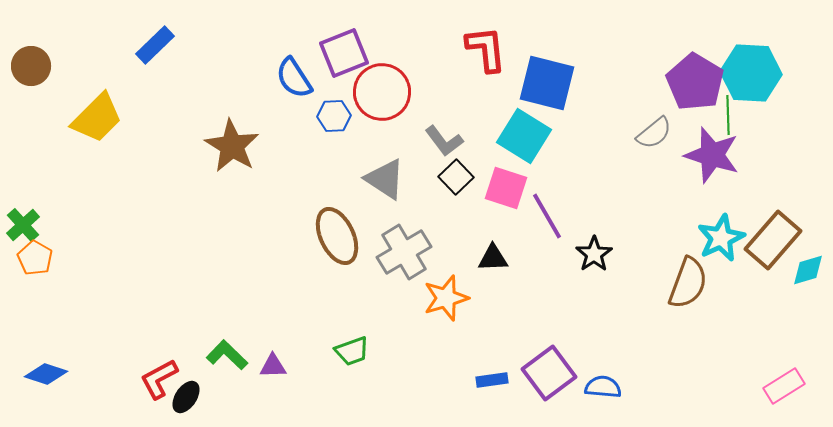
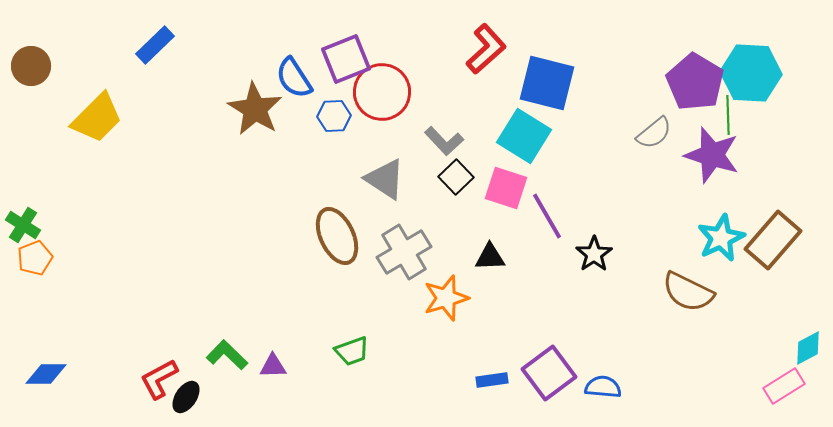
red L-shape at (486, 49): rotated 54 degrees clockwise
purple square at (344, 53): moved 2 px right, 6 px down
gray L-shape at (444, 141): rotated 6 degrees counterclockwise
brown star at (232, 146): moved 23 px right, 37 px up
green cross at (23, 225): rotated 16 degrees counterclockwise
orange pentagon at (35, 258): rotated 20 degrees clockwise
black triangle at (493, 258): moved 3 px left, 1 px up
cyan diamond at (808, 270): moved 78 px down; rotated 12 degrees counterclockwise
brown semicircle at (688, 283): moved 9 px down; rotated 96 degrees clockwise
blue diamond at (46, 374): rotated 18 degrees counterclockwise
